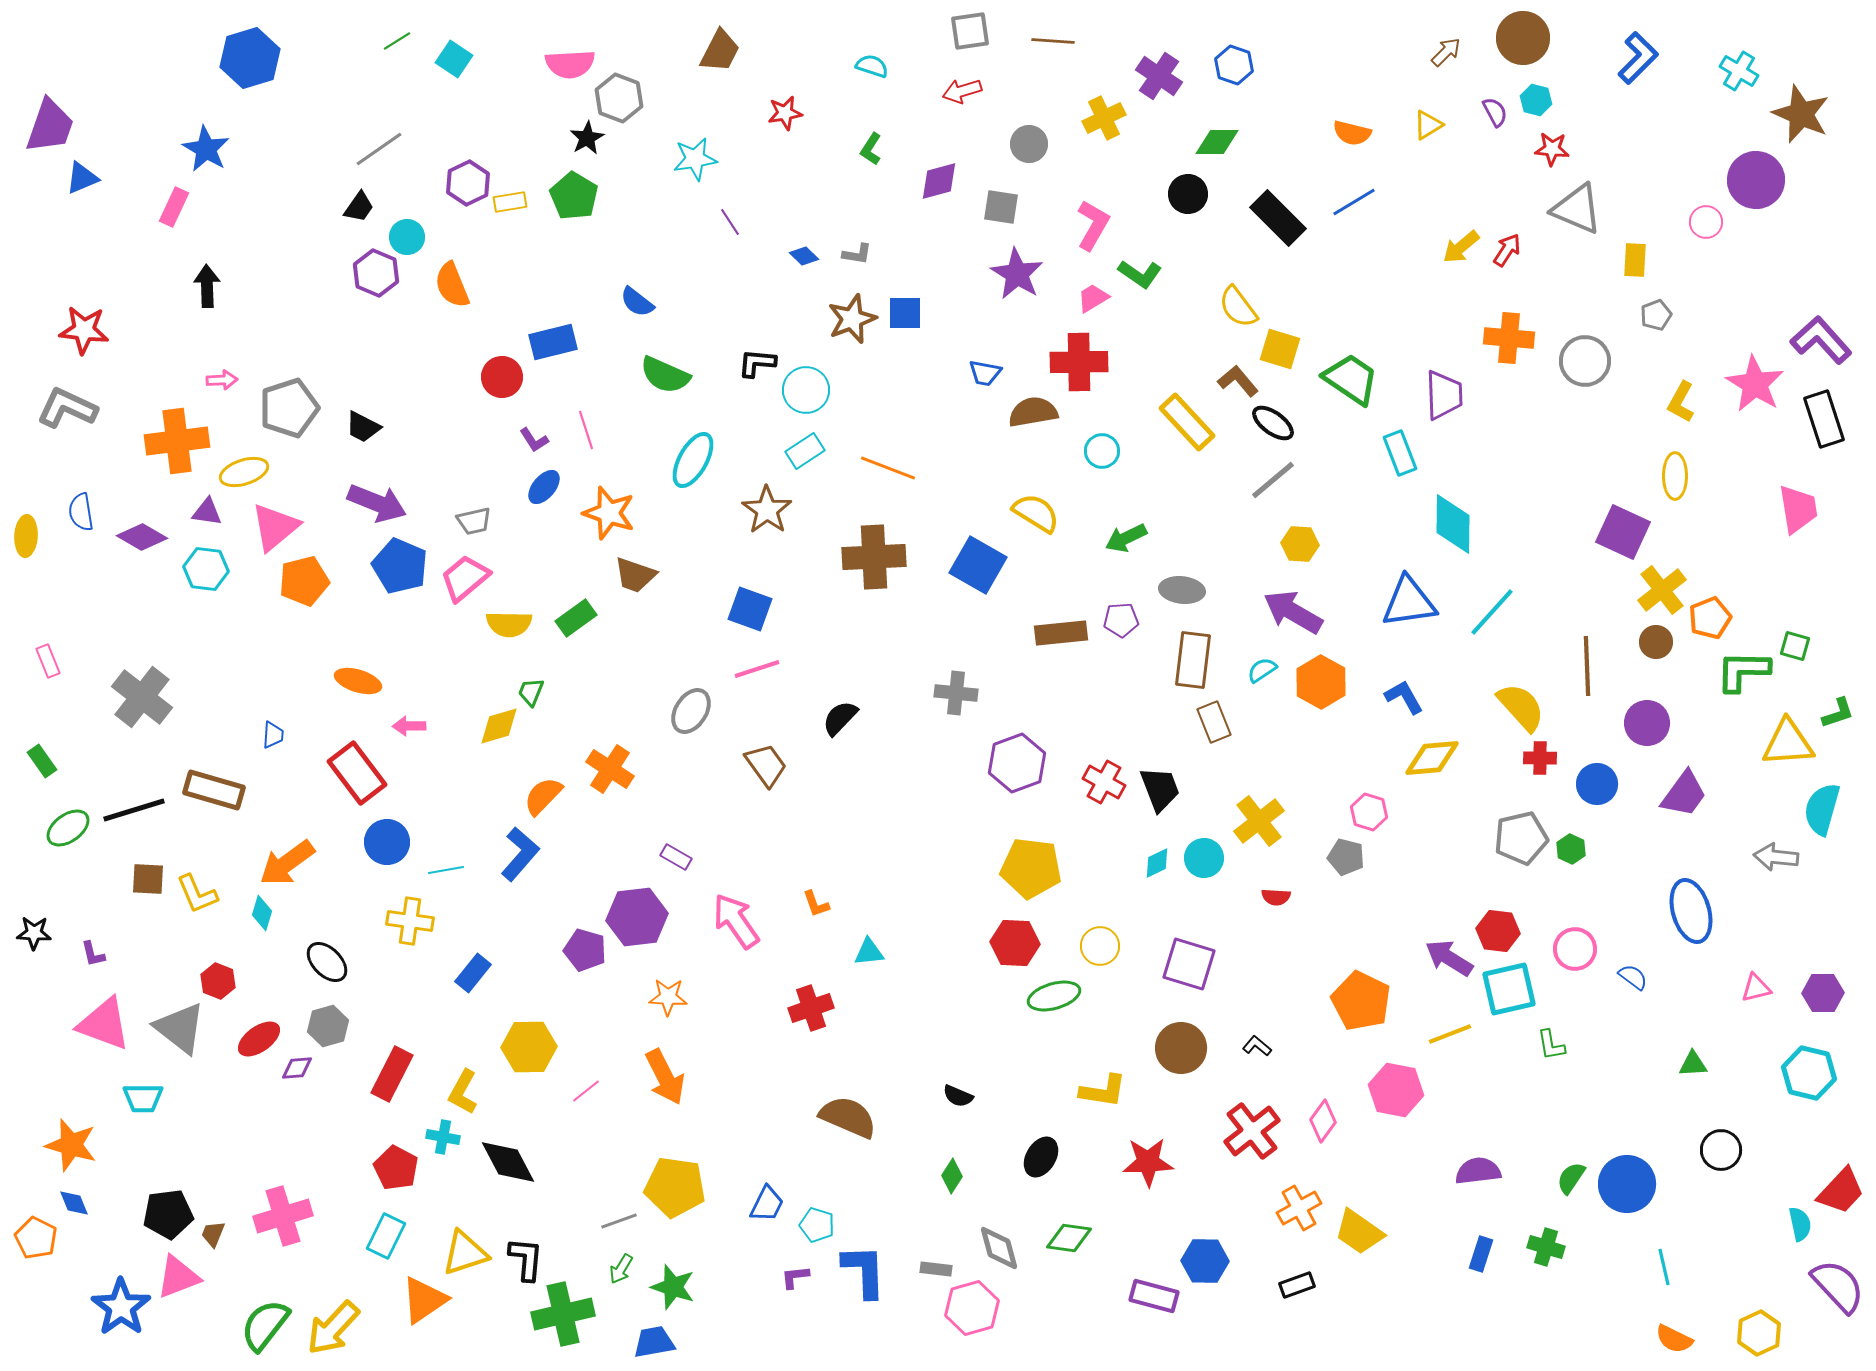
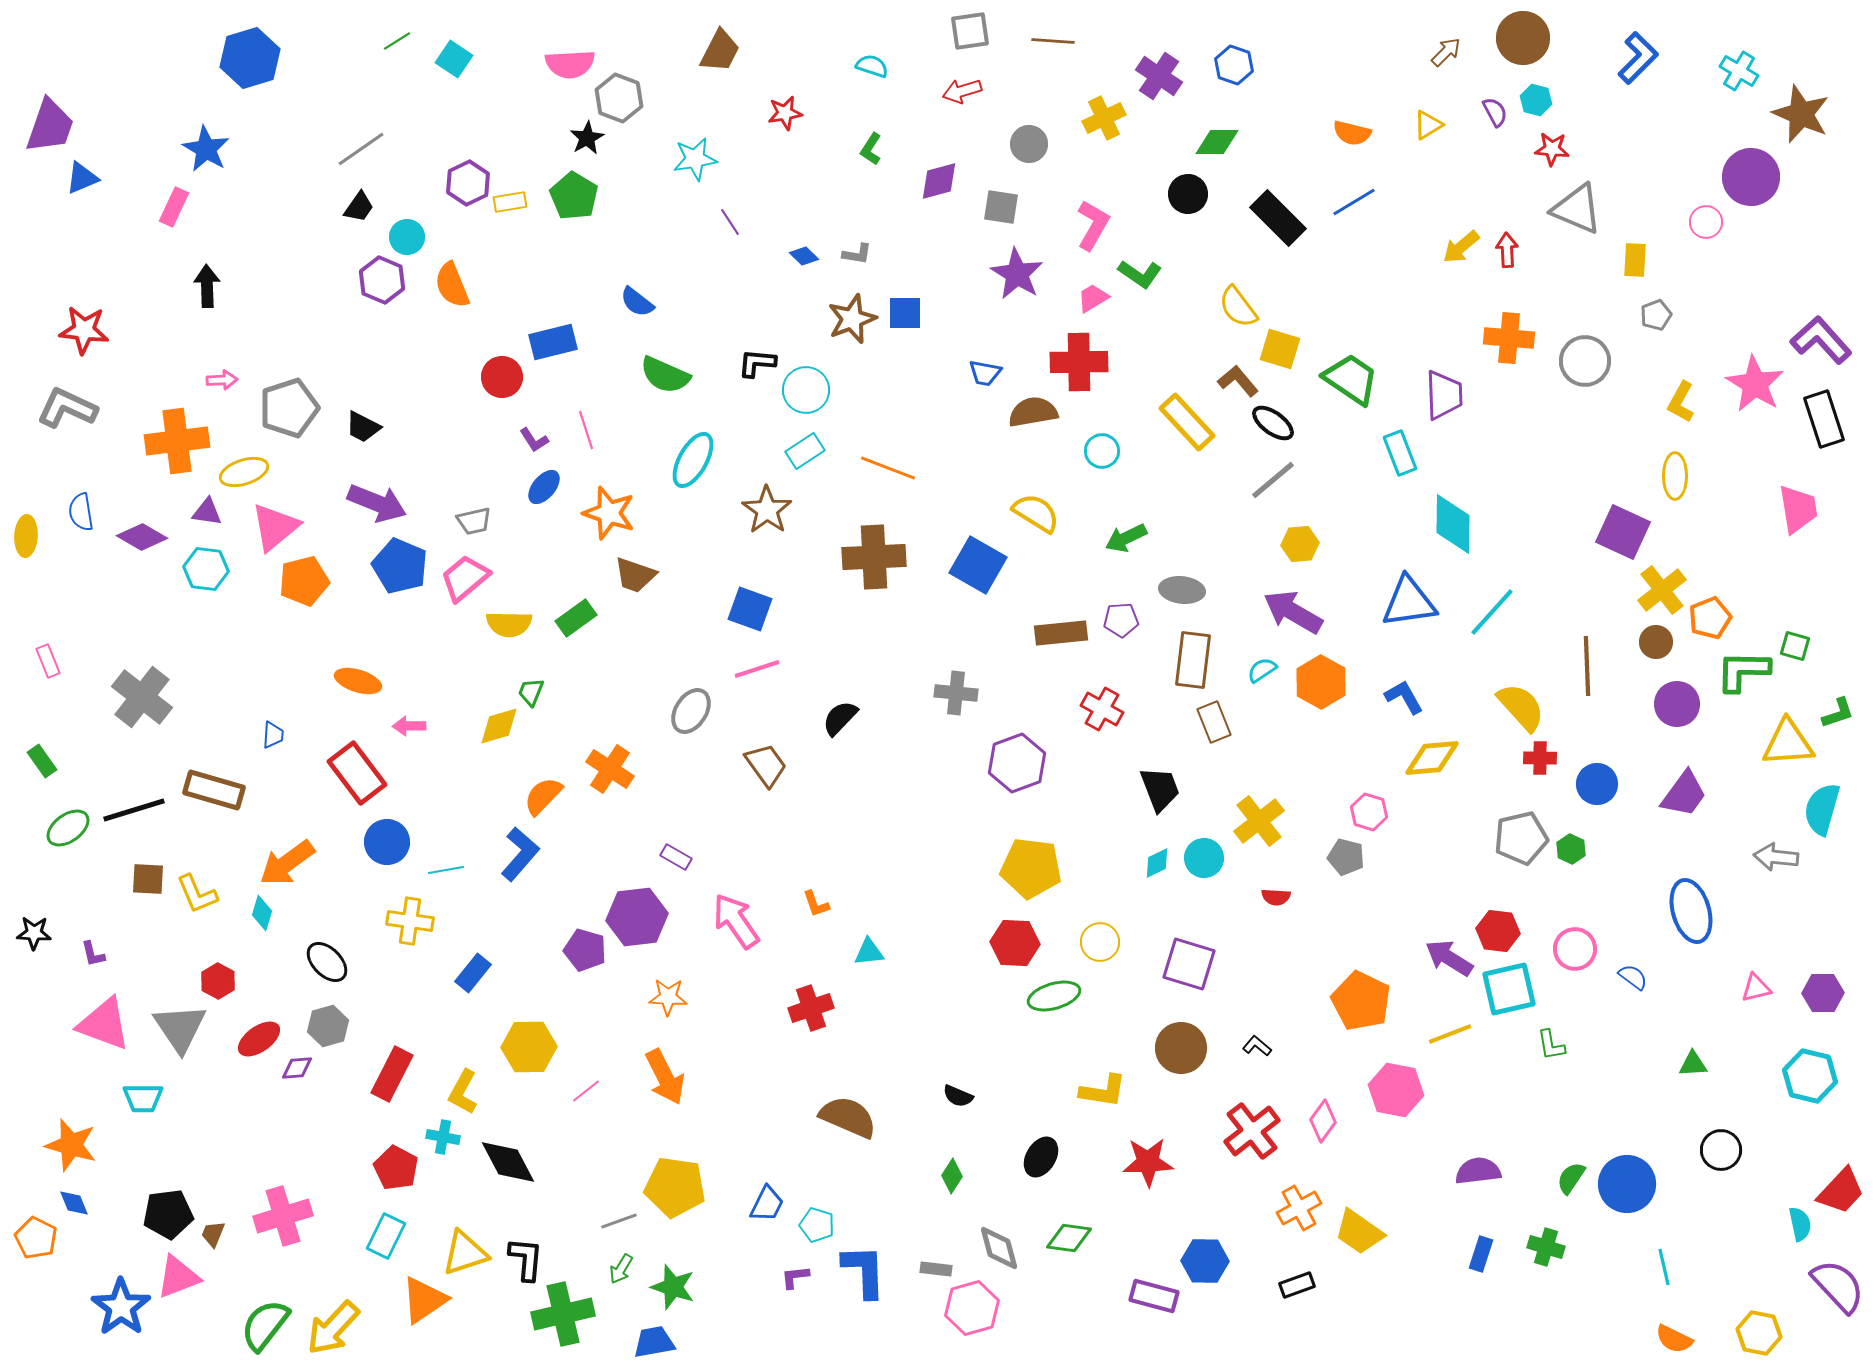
gray line at (379, 149): moved 18 px left
purple circle at (1756, 180): moved 5 px left, 3 px up
red arrow at (1507, 250): rotated 36 degrees counterclockwise
purple hexagon at (376, 273): moved 6 px right, 7 px down
yellow hexagon at (1300, 544): rotated 9 degrees counterclockwise
purple circle at (1647, 723): moved 30 px right, 19 px up
red cross at (1104, 782): moved 2 px left, 73 px up
yellow circle at (1100, 946): moved 4 px up
red hexagon at (218, 981): rotated 8 degrees clockwise
gray triangle at (180, 1028): rotated 18 degrees clockwise
cyan hexagon at (1809, 1073): moved 1 px right, 3 px down
yellow hexagon at (1759, 1333): rotated 24 degrees counterclockwise
